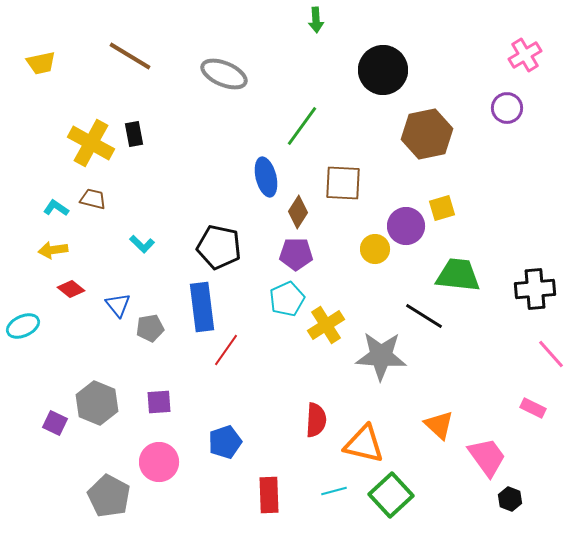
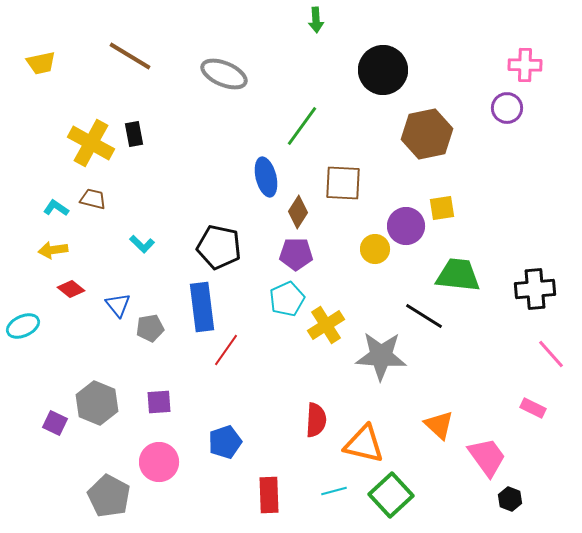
pink cross at (525, 55): moved 10 px down; rotated 32 degrees clockwise
yellow square at (442, 208): rotated 8 degrees clockwise
